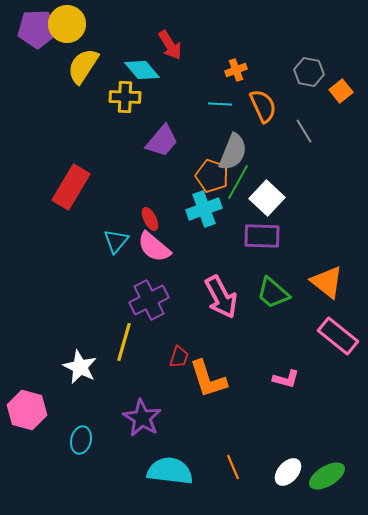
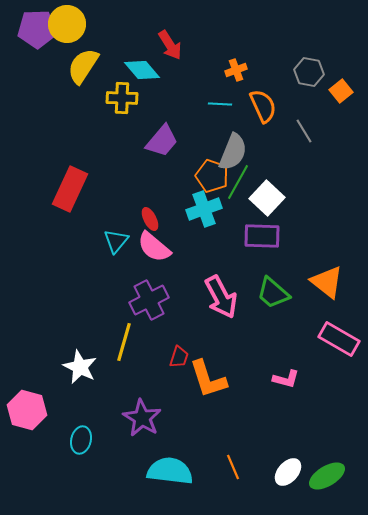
yellow cross: moved 3 px left, 1 px down
red rectangle: moved 1 px left, 2 px down; rotated 6 degrees counterclockwise
pink rectangle: moved 1 px right, 3 px down; rotated 9 degrees counterclockwise
